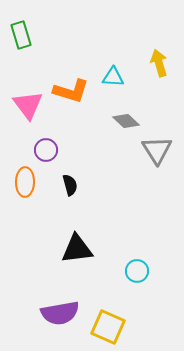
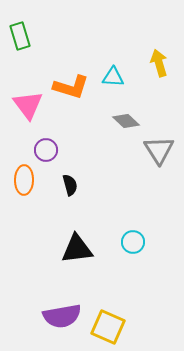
green rectangle: moved 1 px left, 1 px down
orange L-shape: moved 4 px up
gray triangle: moved 2 px right
orange ellipse: moved 1 px left, 2 px up
cyan circle: moved 4 px left, 29 px up
purple semicircle: moved 2 px right, 3 px down
